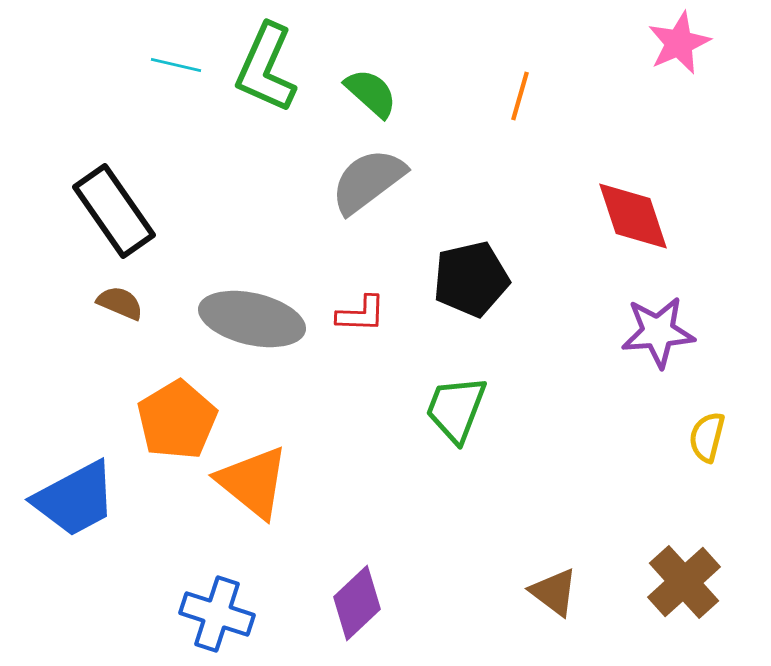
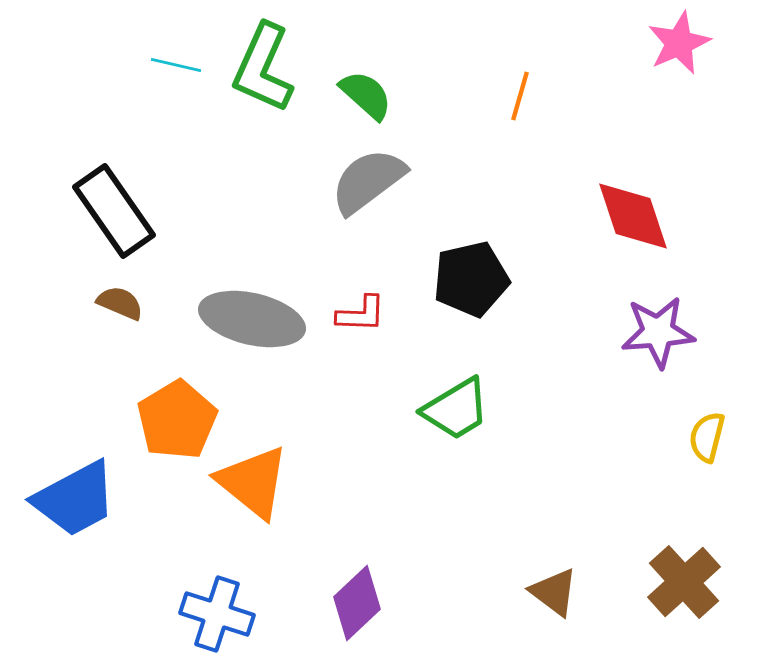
green L-shape: moved 3 px left
green semicircle: moved 5 px left, 2 px down
green trapezoid: rotated 142 degrees counterclockwise
